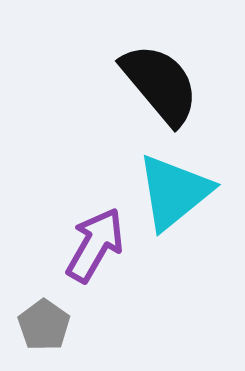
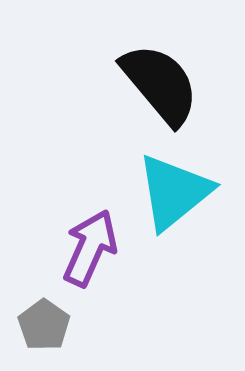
purple arrow: moved 5 px left, 3 px down; rotated 6 degrees counterclockwise
